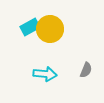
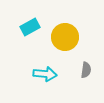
yellow circle: moved 15 px right, 8 px down
gray semicircle: rotated 14 degrees counterclockwise
